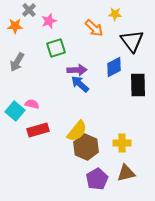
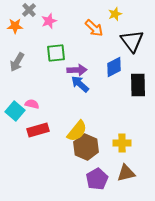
yellow star: rotated 24 degrees counterclockwise
green square: moved 5 px down; rotated 12 degrees clockwise
